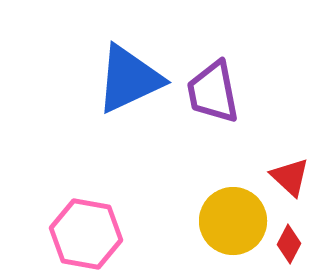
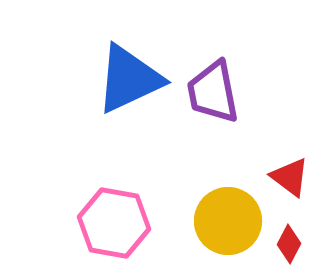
red triangle: rotated 6 degrees counterclockwise
yellow circle: moved 5 px left
pink hexagon: moved 28 px right, 11 px up
